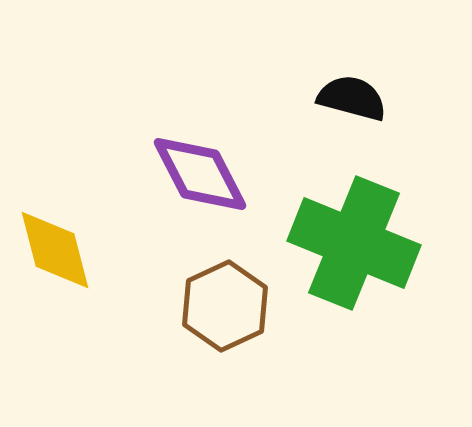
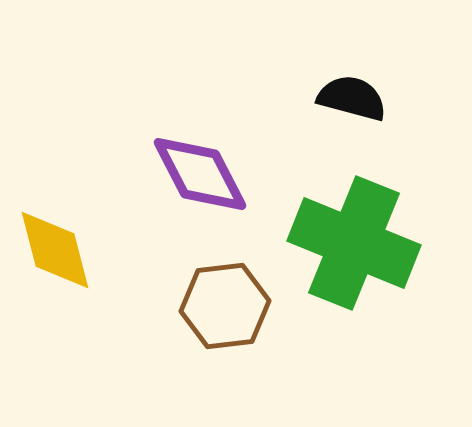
brown hexagon: rotated 18 degrees clockwise
